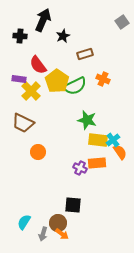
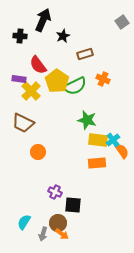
orange semicircle: moved 2 px right, 1 px up
purple cross: moved 25 px left, 24 px down
